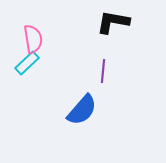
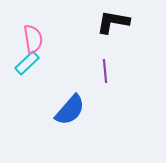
purple line: moved 2 px right; rotated 10 degrees counterclockwise
blue semicircle: moved 12 px left
